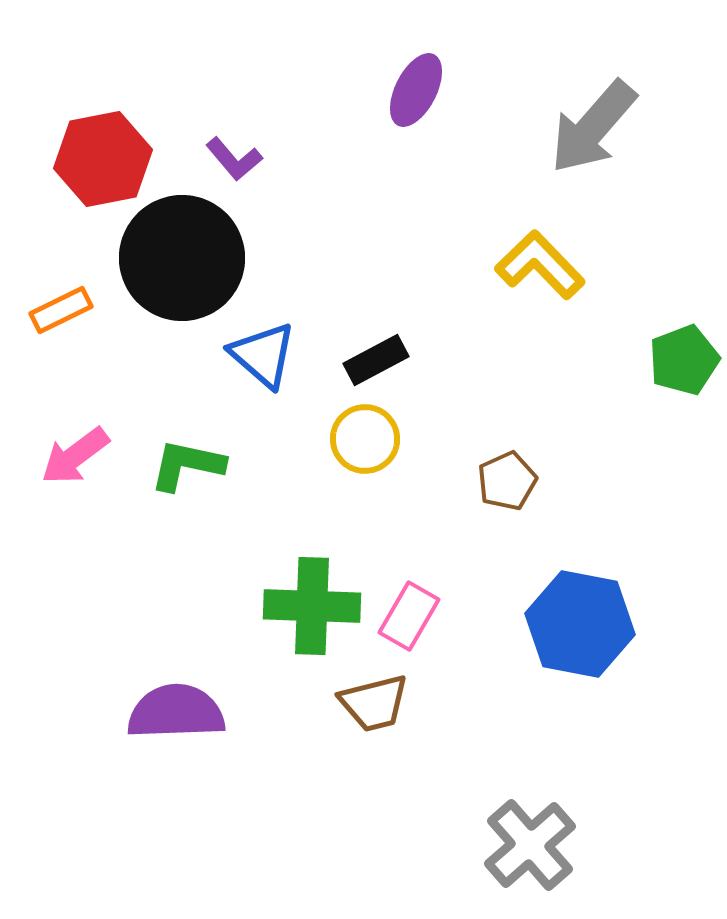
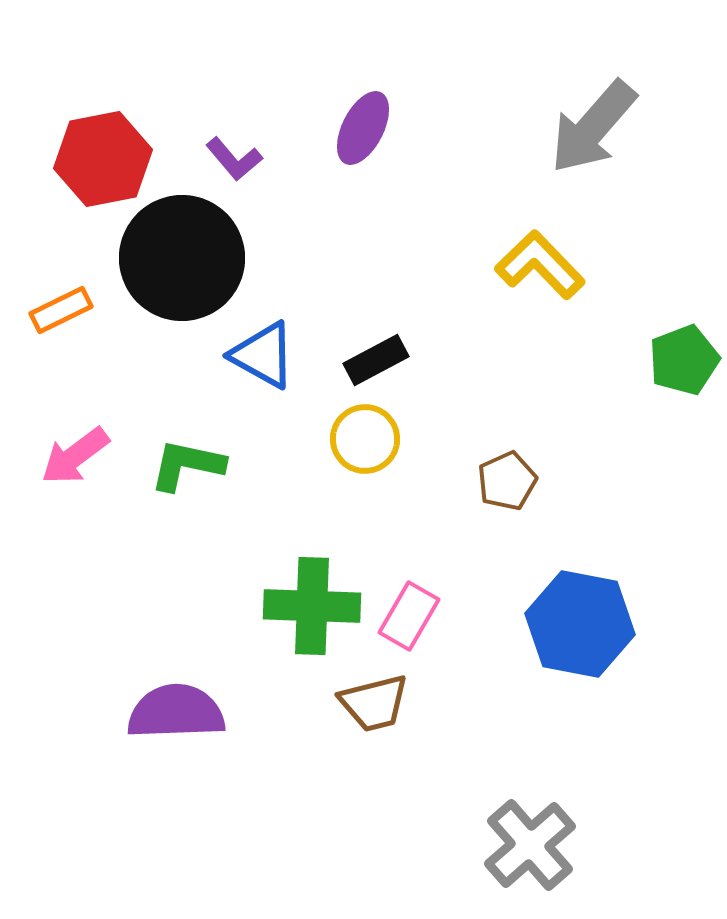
purple ellipse: moved 53 px left, 38 px down
blue triangle: rotated 12 degrees counterclockwise
